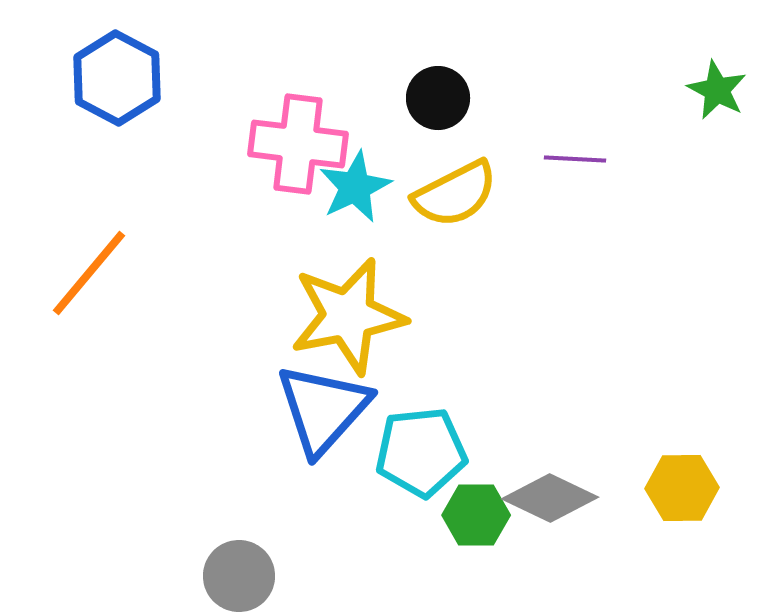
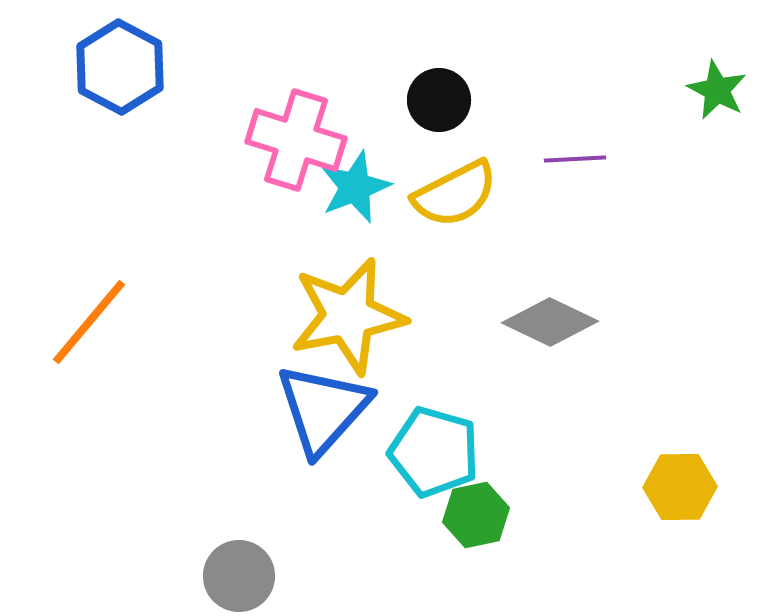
blue hexagon: moved 3 px right, 11 px up
black circle: moved 1 px right, 2 px down
pink cross: moved 2 px left, 4 px up; rotated 10 degrees clockwise
purple line: rotated 6 degrees counterclockwise
cyan star: rotated 4 degrees clockwise
orange line: moved 49 px down
cyan pentagon: moved 13 px right; rotated 22 degrees clockwise
yellow hexagon: moved 2 px left, 1 px up
gray diamond: moved 176 px up
green hexagon: rotated 12 degrees counterclockwise
